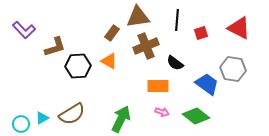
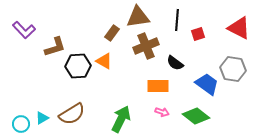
red square: moved 3 px left, 1 px down
orange triangle: moved 5 px left
